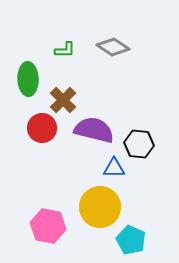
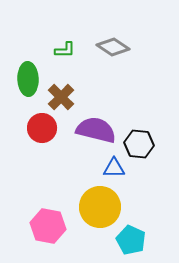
brown cross: moved 2 px left, 3 px up
purple semicircle: moved 2 px right
